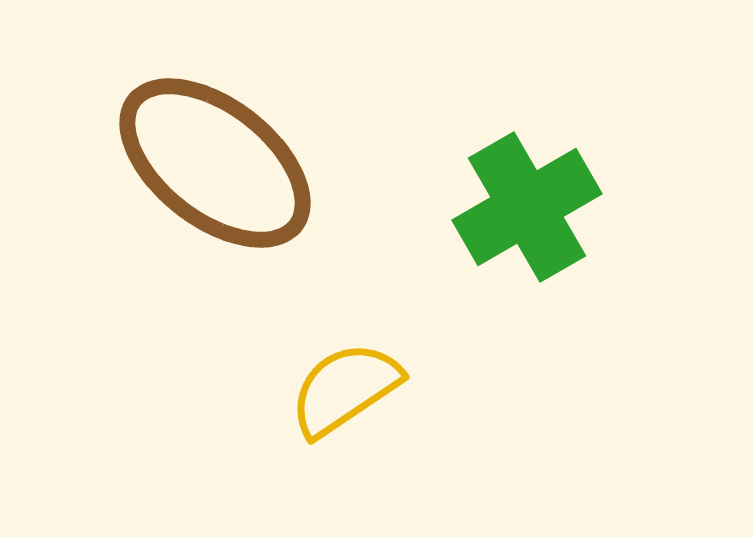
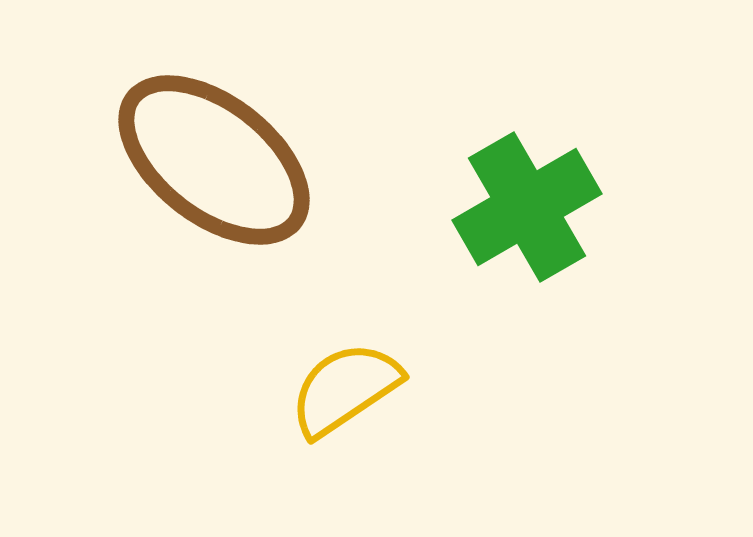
brown ellipse: moved 1 px left, 3 px up
